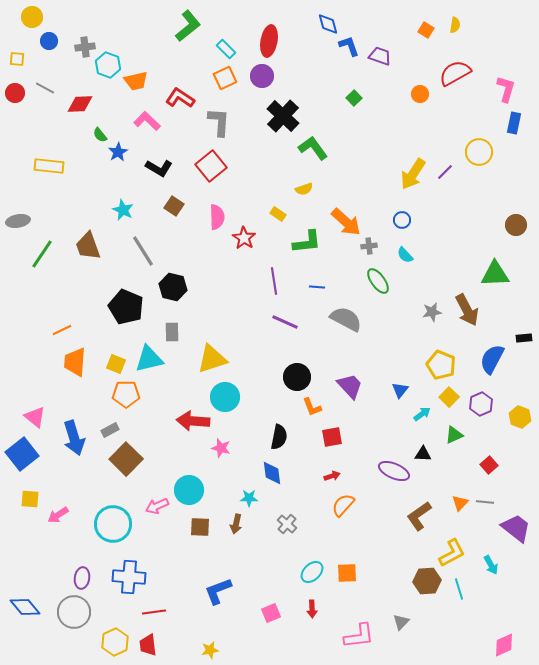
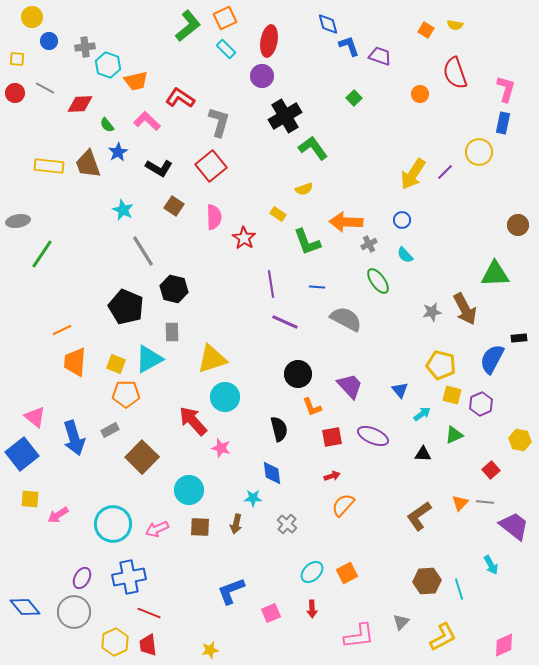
yellow semicircle at (455, 25): rotated 91 degrees clockwise
red semicircle at (455, 73): rotated 80 degrees counterclockwise
orange square at (225, 78): moved 60 px up
black cross at (283, 116): moved 2 px right; rotated 16 degrees clockwise
gray L-shape at (219, 122): rotated 12 degrees clockwise
blue rectangle at (514, 123): moved 11 px left
green semicircle at (100, 135): moved 7 px right, 10 px up
pink semicircle at (217, 217): moved 3 px left
orange arrow at (346, 222): rotated 140 degrees clockwise
brown circle at (516, 225): moved 2 px right
green L-shape at (307, 242): rotated 76 degrees clockwise
brown trapezoid at (88, 246): moved 82 px up
gray cross at (369, 246): moved 2 px up; rotated 21 degrees counterclockwise
purple line at (274, 281): moved 3 px left, 3 px down
black hexagon at (173, 287): moved 1 px right, 2 px down
brown arrow at (467, 310): moved 2 px left, 1 px up
black rectangle at (524, 338): moved 5 px left
cyan triangle at (149, 359): rotated 16 degrees counterclockwise
yellow pentagon at (441, 365): rotated 8 degrees counterclockwise
black circle at (297, 377): moved 1 px right, 3 px up
blue triangle at (400, 390): rotated 18 degrees counterclockwise
yellow square at (449, 397): moved 3 px right, 2 px up; rotated 30 degrees counterclockwise
yellow hexagon at (520, 417): moved 23 px down; rotated 10 degrees counterclockwise
red arrow at (193, 421): rotated 44 degrees clockwise
black semicircle at (279, 437): moved 8 px up; rotated 25 degrees counterclockwise
brown square at (126, 459): moved 16 px right, 2 px up
red square at (489, 465): moved 2 px right, 5 px down
purple ellipse at (394, 471): moved 21 px left, 35 px up
cyan star at (249, 498): moved 4 px right
pink arrow at (157, 506): moved 23 px down
purple trapezoid at (516, 528): moved 2 px left, 2 px up
yellow L-shape at (452, 553): moved 9 px left, 84 px down
orange square at (347, 573): rotated 25 degrees counterclockwise
blue cross at (129, 577): rotated 16 degrees counterclockwise
purple ellipse at (82, 578): rotated 20 degrees clockwise
blue L-shape at (218, 591): moved 13 px right
red line at (154, 612): moved 5 px left, 1 px down; rotated 30 degrees clockwise
